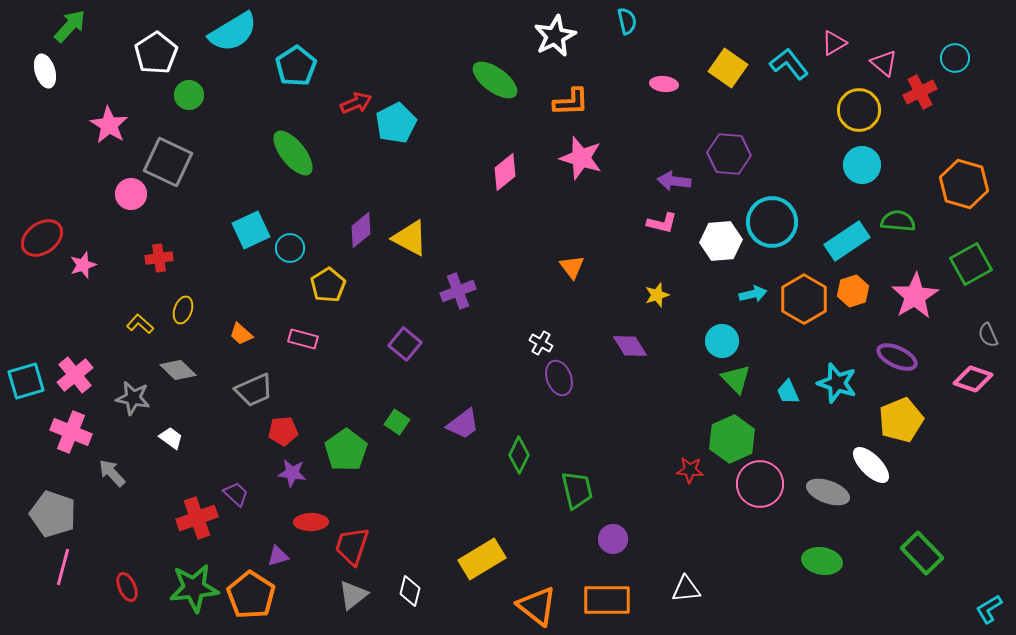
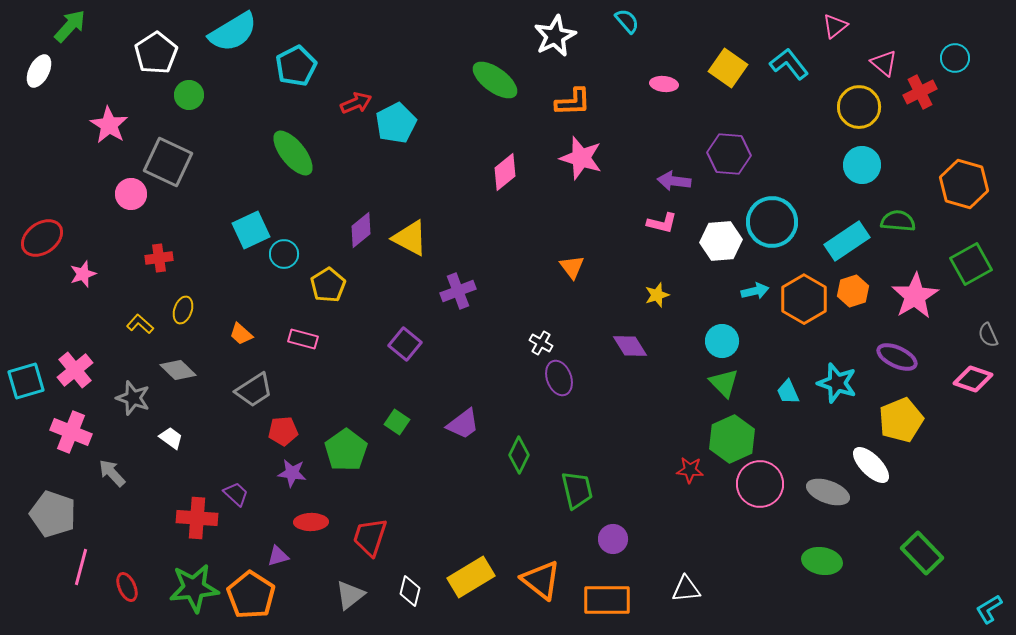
cyan semicircle at (627, 21): rotated 28 degrees counterclockwise
pink triangle at (834, 43): moved 1 px right, 17 px up; rotated 8 degrees counterclockwise
cyan pentagon at (296, 66): rotated 6 degrees clockwise
white ellipse at (45, 71): moved 6 px left; rotated 44 degrees clockwise
orange L-shape at (571, 102): moved 2 px right
yellow circle at (859, 110): moved 3 px up
cyan circle at (290, 248): moved 6 px left, 6 px down
pink star at (83, 265): moved 9 px down
cyan arrow at (753, 294): moved 2 px right, 3 px up
pink cross at (75, 375): moved 5 px up
green triangle at (736, 379): moved 12 px left, 4 px down
gray trapezoid at (254, 390): rotated 9 degrees counterclockwise
gray star at (133, 398): rotated 8 degrees clockwise
red cross at (197, 518): rotated 24 degrees clockwise
red trapezoid at (352, 546): moved 18 px right, 9 px up
yellow rectangle at (482, 559): moved 11 px left, 18 px down
pink line at (63, 567): moved 18 px right
gray triangle at (353, 595): moved 3 px left
orange triangle at (537, 606): moved 4 px right, 26 px up
